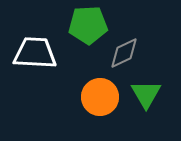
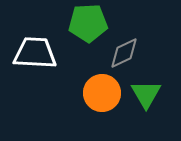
green pentagon: moved 2 px up
orange circle: moved 2 px right, 4 px up
